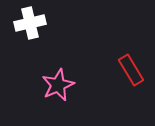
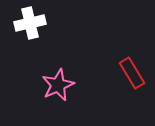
red rectangle: moved 1 px right, 3 px down
